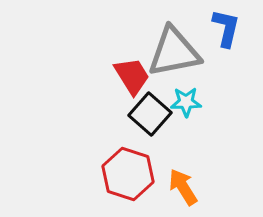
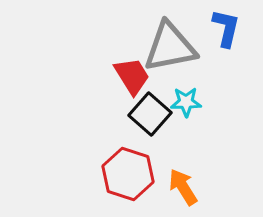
gray triangle: moved 4 px left, 5 px up
